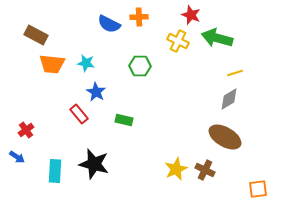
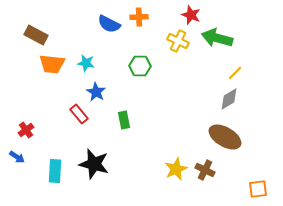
yellow line: rotated 28 degrees counterclockwise
green rectangle: rotated 66 degrees clockwise
